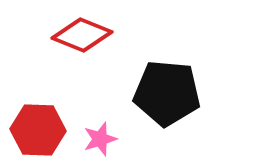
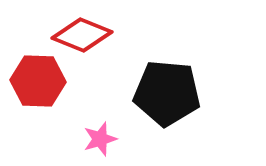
red hexagon: moved 49 px up
